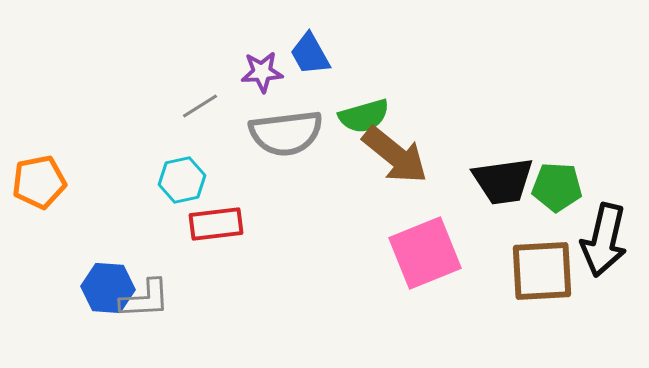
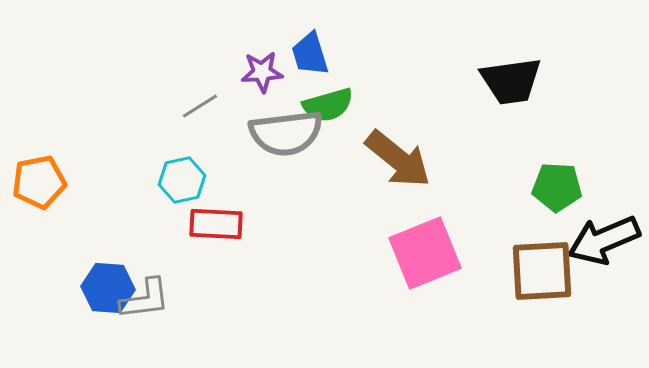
blue trapezoid: rotated 12 degrees clockwise
green semicircle: moved 36 px left, 11 px up
brown arrow: moved 3 px right, 4 px down
black trapezoid: moved 8 px right, 100 px up
red rectangle: rotated 10 degrees clockwise
black arrow: rotated 54 degrees clockwise
gray L-shape: rotated 4 degrees counterclockwise
